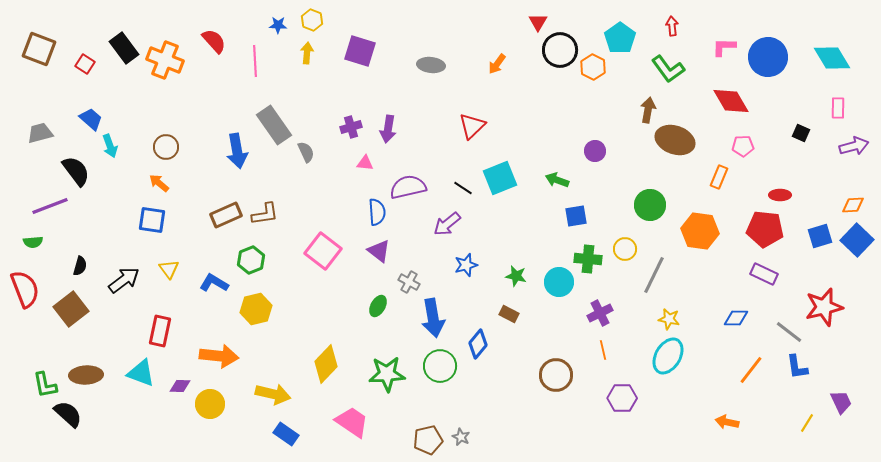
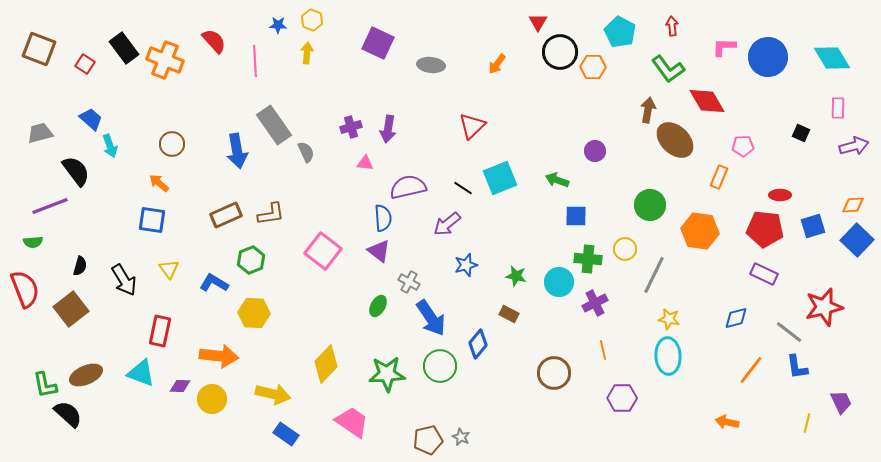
cyan pentagon at (620, 38): moved 6 px up; rotated 8 degrees counterclockwise
black circle at (560, 50): moved 2 px down
purple square at (360, 51): moved 18 px right, 8 px up; rotated 8 degrees clockwise
orange hexagon at (593, 67): rotated 25 degrees counterclockwise
red diamond at (731, 101): moved 24 px left
brown ellipse at (675, 140): rotated 24 degrees clockwise
brown circle at (166, 147): moved 6 px right, 3 px up
blue semicircle at (377, 212): moved 6 px right, 6 px down
brown L-shape at (265, 214): moved 6 px right
blue square at (576, 216): rotated 10 degrees clockwise
blue square at (820, 236): moved 7 px left, 10 px up
black arrow at (124, 280): rotated 96 degrees clockwise
yellow hexagon at (256, 309): moved 2 px left, 4 px down; rotated 16 degrees clockwise
purple cross at (600, 313): moved 5 px left, 10 px up
blue arrow at (433, 318): moved 2 px left; rotated 24 degrees counterclockwise
blue diamond at (736, 318): rotated 15 degrees counterclockwise
cyan ellipse at (668, 356): rotated 33 degrees counterclockwise
brown ellipse at (86, 375): rotated 20 degrees counterclockwise
brown circle at (556, 375): moved 2 px left, 2 px up
yellow circle at (210, 404): moved 2 px right, 5 px up
yellow line at (807, 423): rotated 18 degrees counterclockwise
